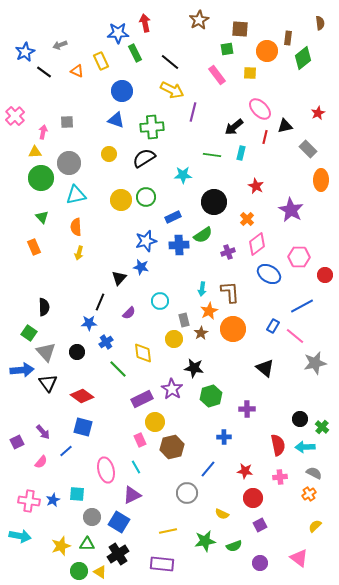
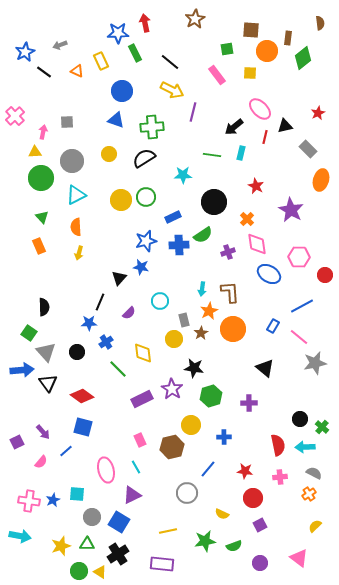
brown star at (199, 20): moved 4 px left, 1 px up
brown square at (240, 29): moved 11 px right, 1 px down
gray circle at (69, 163): moved 3 px right, 2 px up
orange ellipse at (321, 180): rotated 15 degrees clockwise
cyan triangle at (76, 195): rotated 15 degrees counterclockwise
pink diamond at (257, 244): rotated 60 degrees counterclockwise
orange rectangle at (34, 247): moved 5 px right, 1 px up
pink line at (295, 336): moved 4 px right, 1 px down
purple cross at (247, 409): moved 2 px right, 6 px up
yellow circle at (155, 422): moved 36 px right, 3 px down
